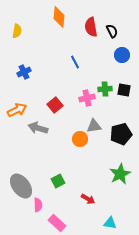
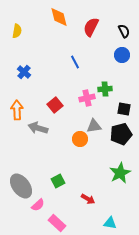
orange diamond: rotated 20 degrees counterclockwise
red semicircle: rotated 36 degrees clockwise
black semicircle: moved 12 px right
blue cross: rotated 24 degrees counterclockwise
black square: moved 19 px down
orange arrow: rotated 66 degrees counterclockwise
green star: moved 1 px up
pink semicircle: rotated 48 degrees clockwise
